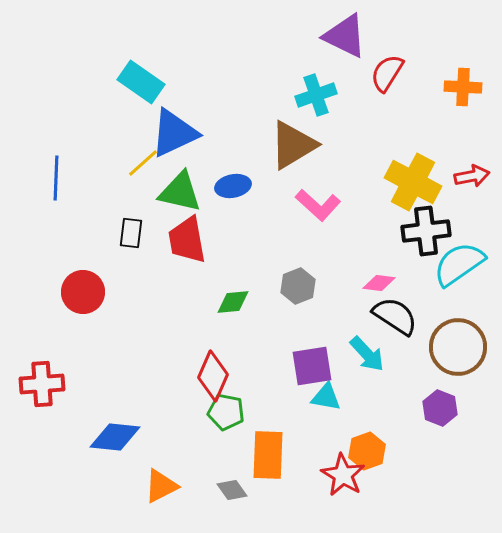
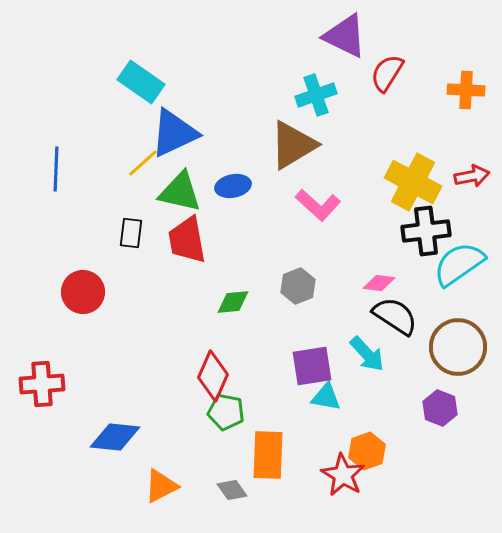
orange cross: moved 3 px right, 3 px down
blue line: moved 9 px up
